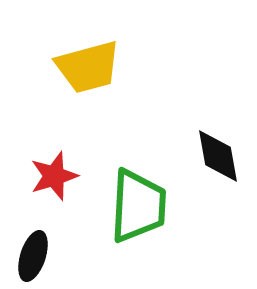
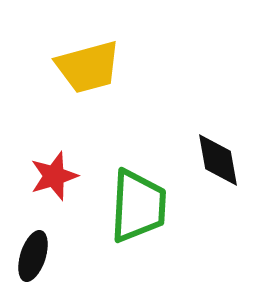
black diamond: moved 4 px down
